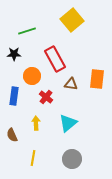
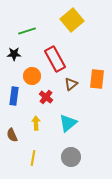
brown triangle: rotated 48 degrees counterclockwise
gray circle: moved 1 px left, 2 px up
